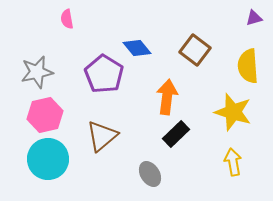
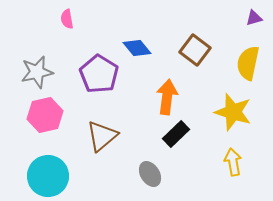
yellow semicircle: moved 3 px up; rotated 16 degrees clockwise
purple pentagon: moved 5 px left
cyan circle: moved 17 px down
